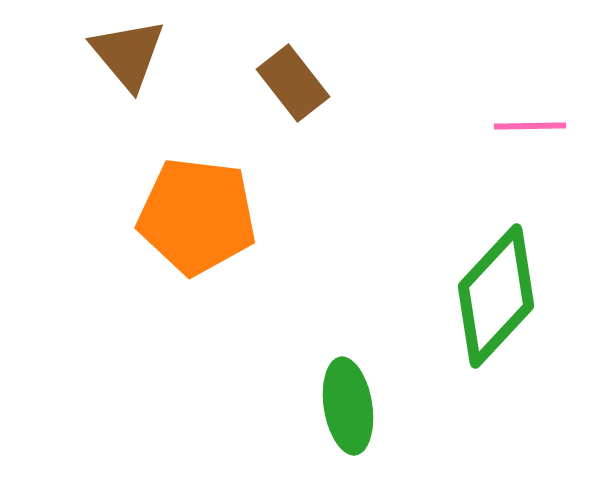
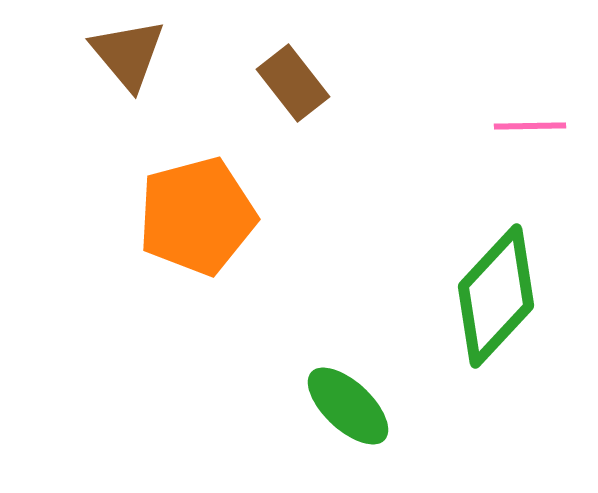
orange pentagon: rotated 22 degrees counterclockwise
green ellipse: rotated 38 degrees counterclockwise
